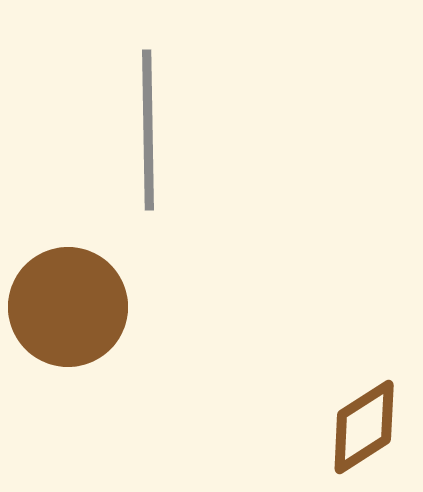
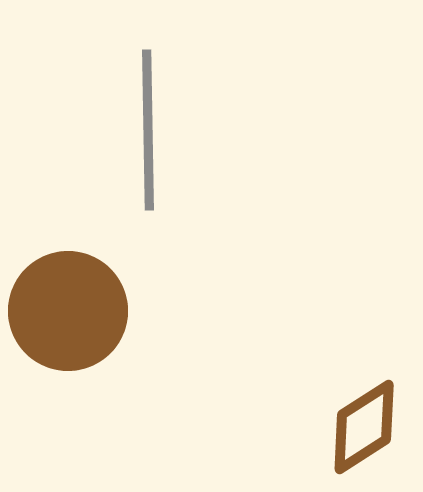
brown circle: moved 4 px down
